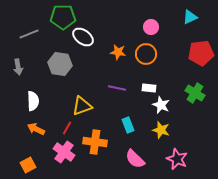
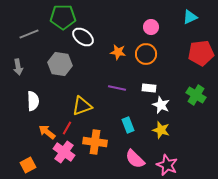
green cross: moved 1 px right, 2 px down
orange arrow: moved 11 px right, 3 px down; rotated 12 degrees clockwise
pink star: moved 10 px left, 6 px down
